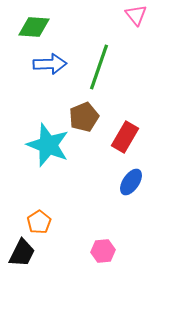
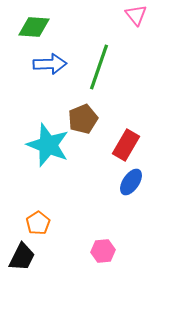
brown pentagon: moved 1 px left, 2 px down
red rectangle: moved 1 px right, 8 px down
orange pentagon: moved 1 px left, 1 px down
black trapezoid: moved 4 px down
